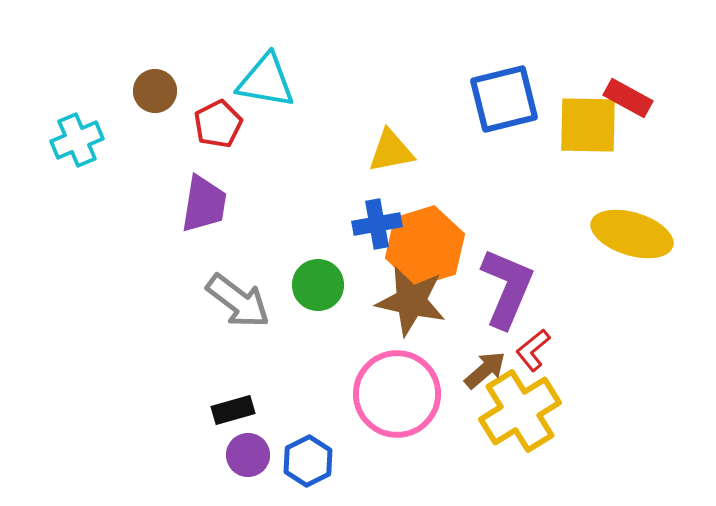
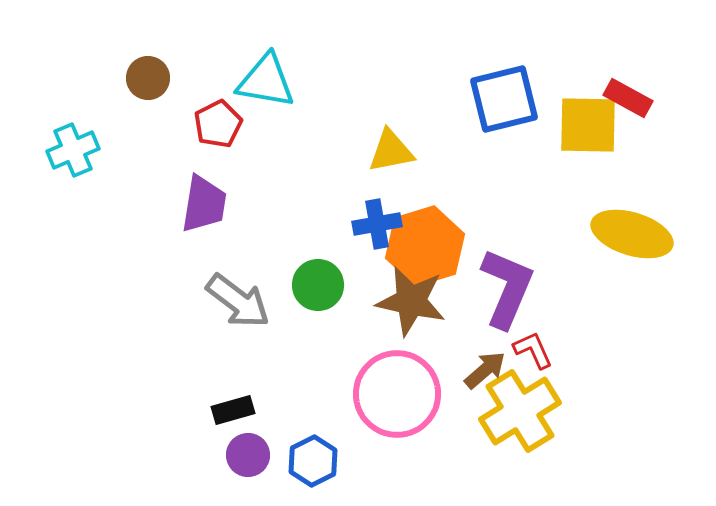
brown circle: moved 7 px left, 13 px up
cyan cross: moved 4 px left, 10 px down
red L-shape: rotated 105 degrees clockwise
blue hexagon: moved 5 px right
